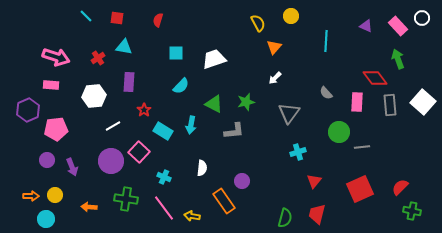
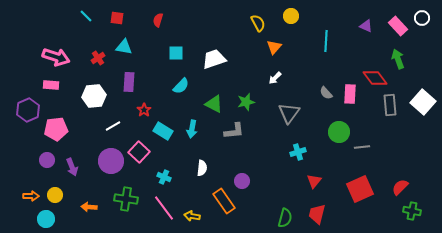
pink rectangle at (357, 102): moved 7 px left, 8 px up
cyan arrow at (191, 125): moved 1 px right, 4 px down
